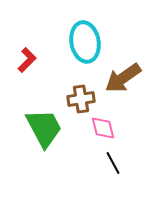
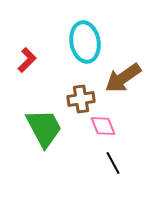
pink diamond: moved 2 px up; rotated 8 degrees counterclockwise
